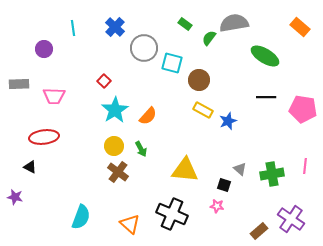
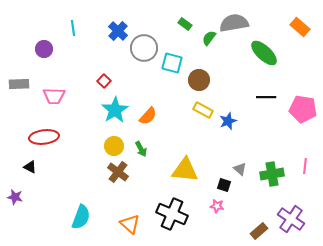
blue cross: moved 3 px right, 4 px down
green ellipse: moved 1 px left, 3 px up; rotated 12 degrees clockwise
